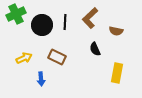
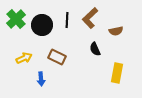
green cross: moved 5 px down; rotated 18 degrees counterclockwise
black line: moved 2 px right, 2 px up
brown semicircle: rotated 24 degrees counterclockwise
